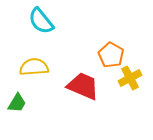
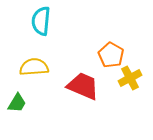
cyan semicircle: rotated 44 degrees clockwise
